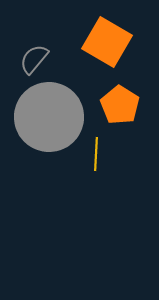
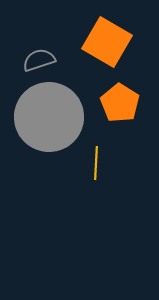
gray semicircle: moved 5 px right, 1 px down; rotated 32 degrees clockwise
orange pentagon: moved 2 px up
yellow line: moved 9 px down
